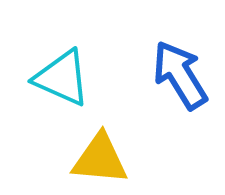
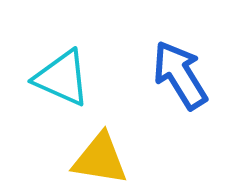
yellow triangle: rotated 4 degrees clockwise
